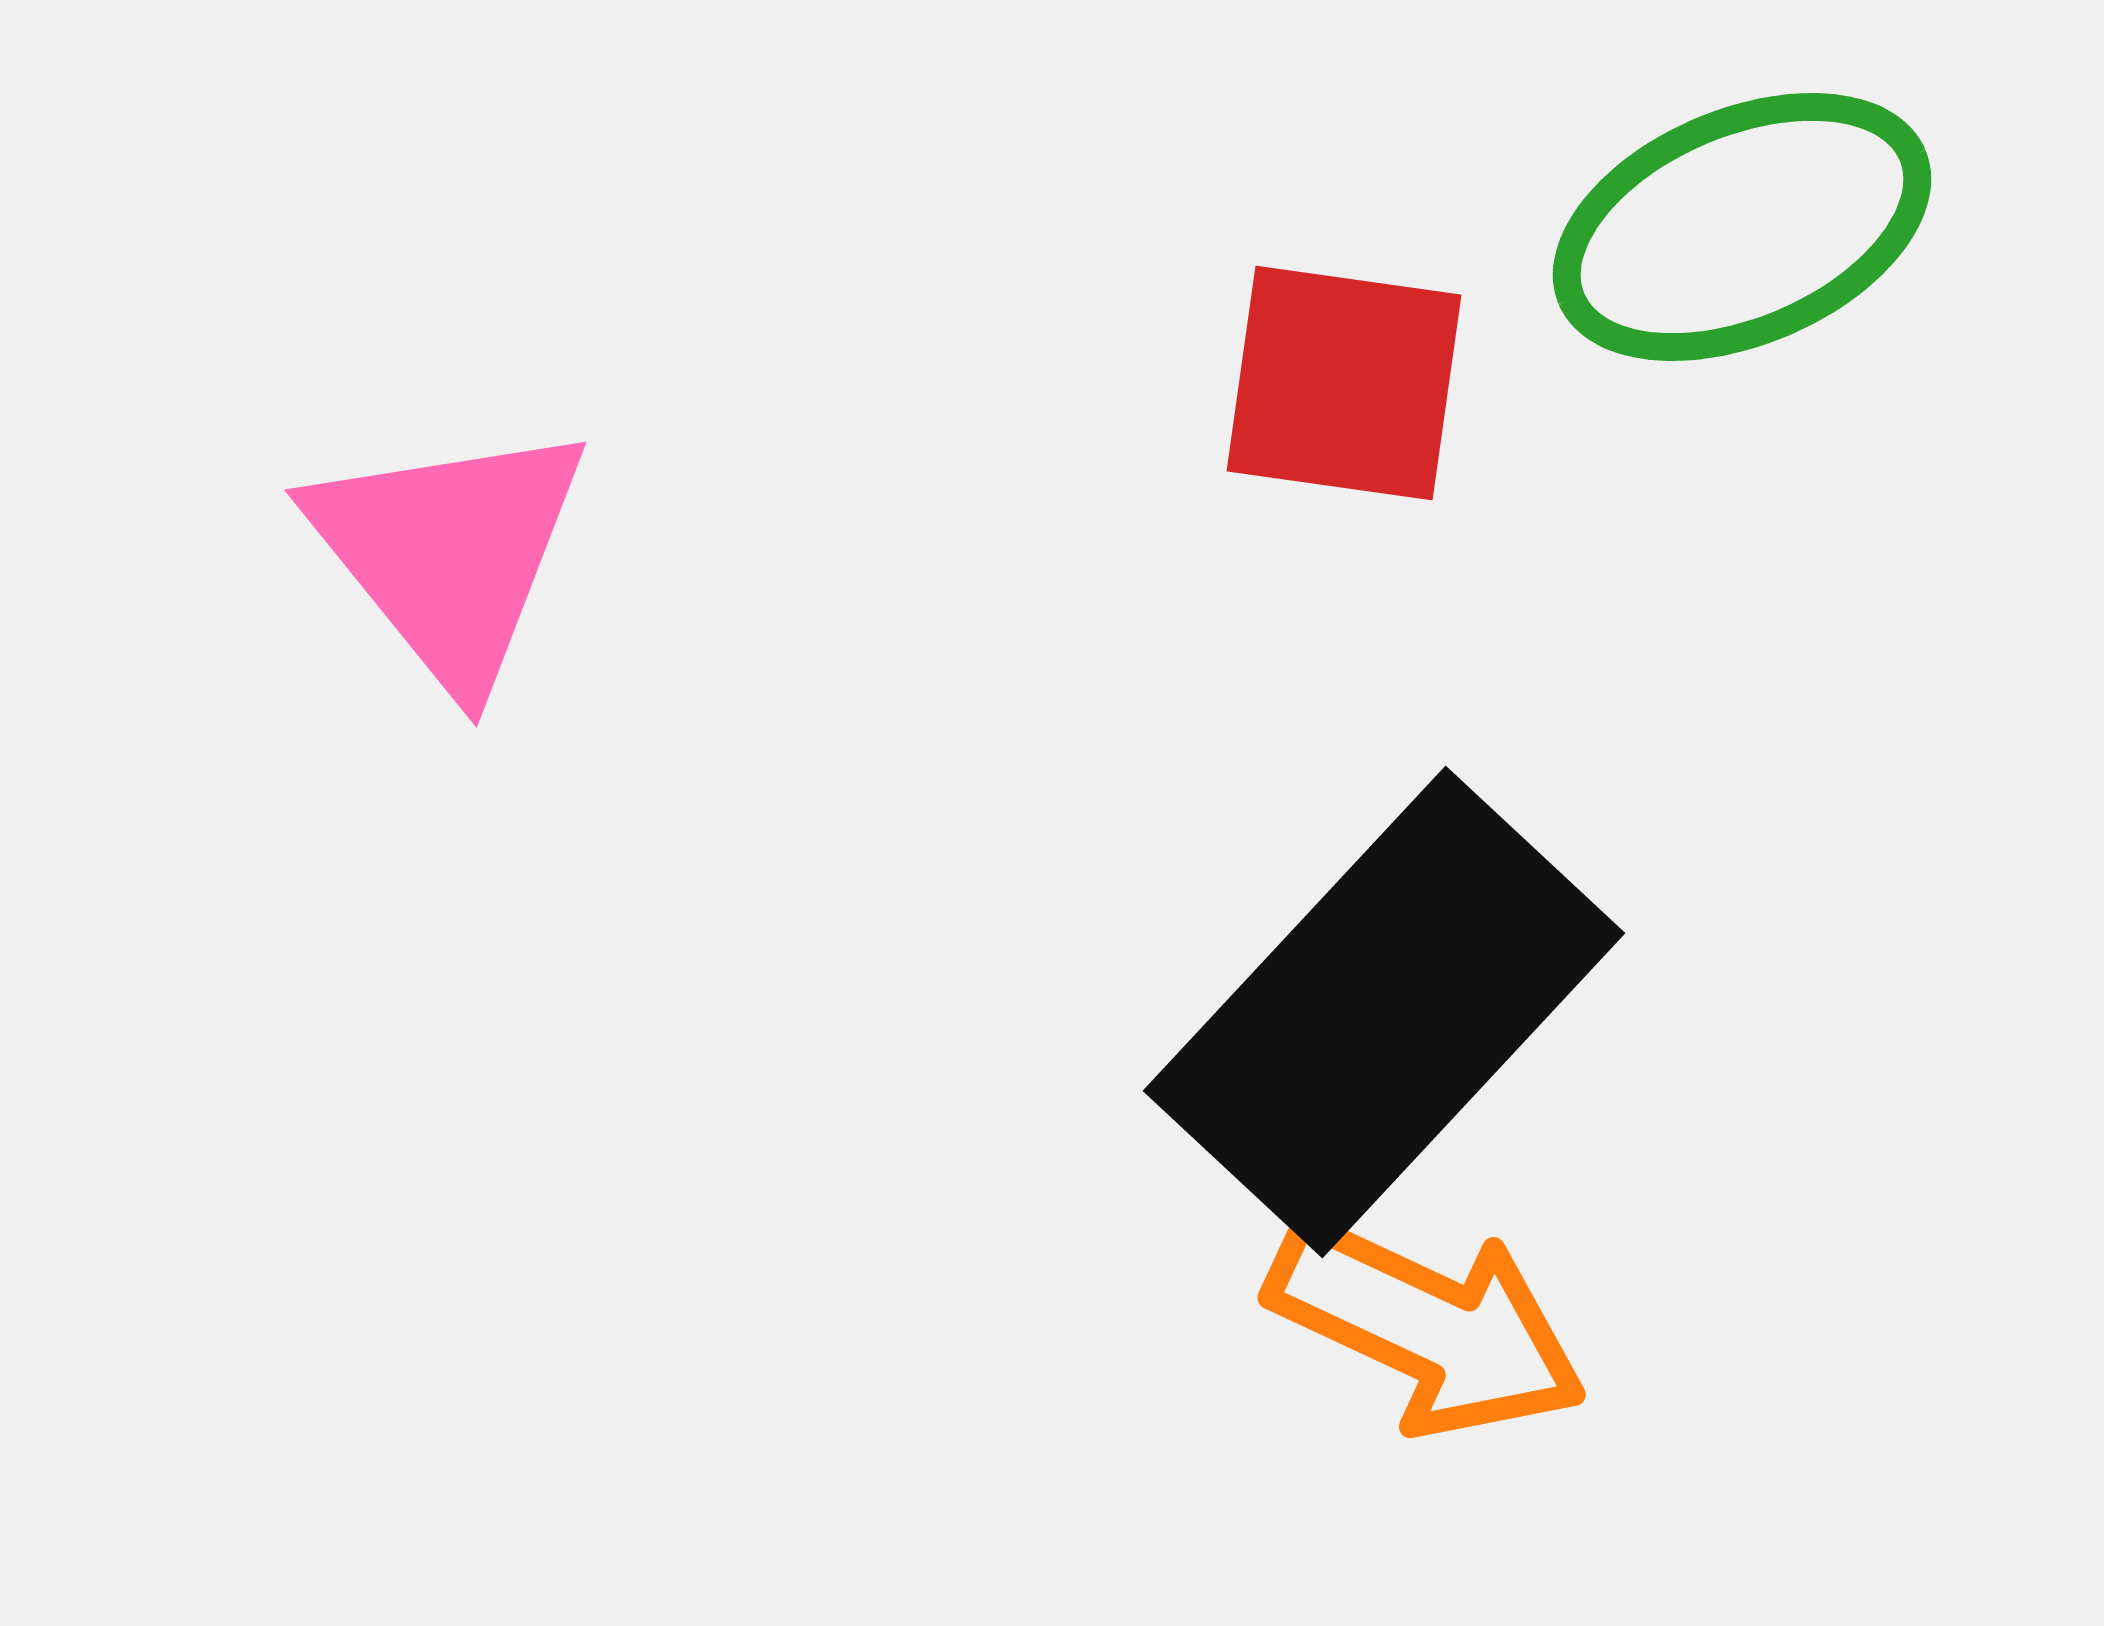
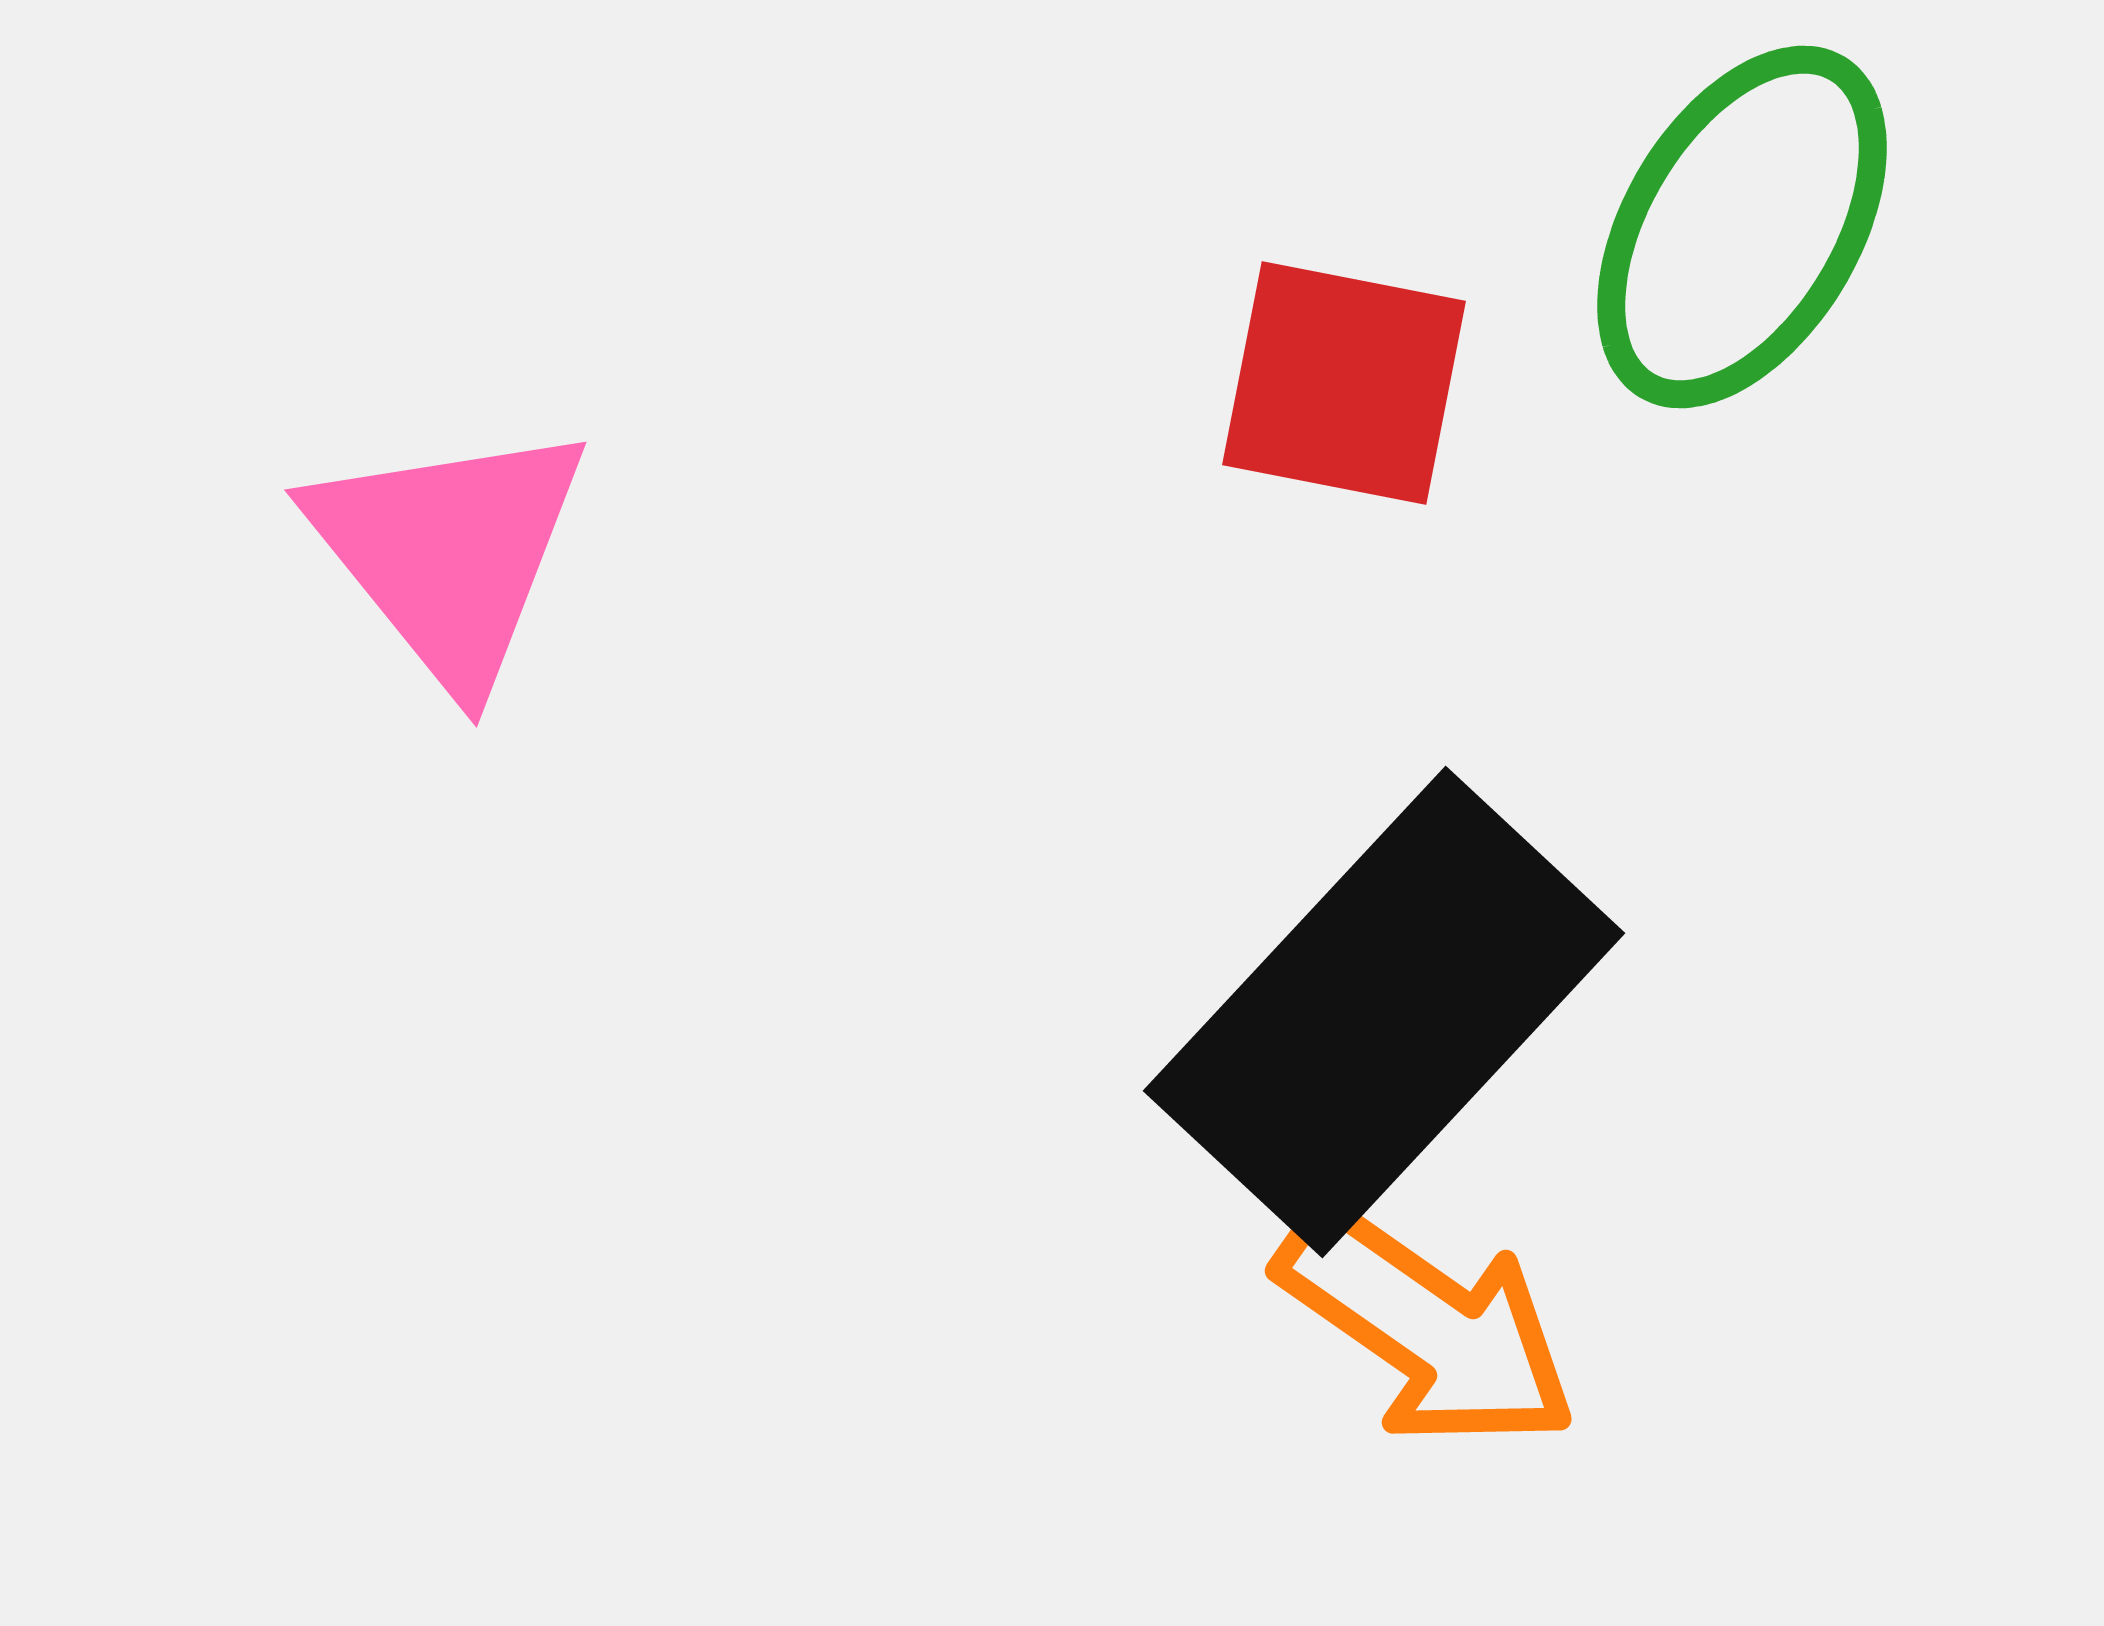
green ellipse: rotated 36 degrees counterclockwise
red square: rotated 3 degrees clockwise
orange arrow: rotated 10 degrees clockwise
